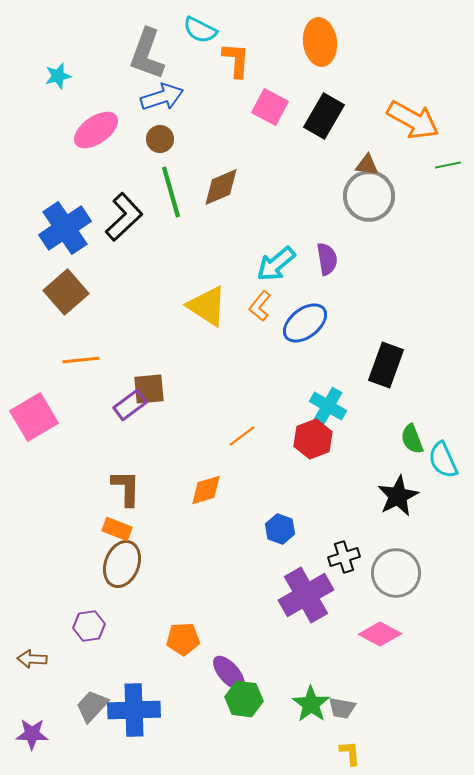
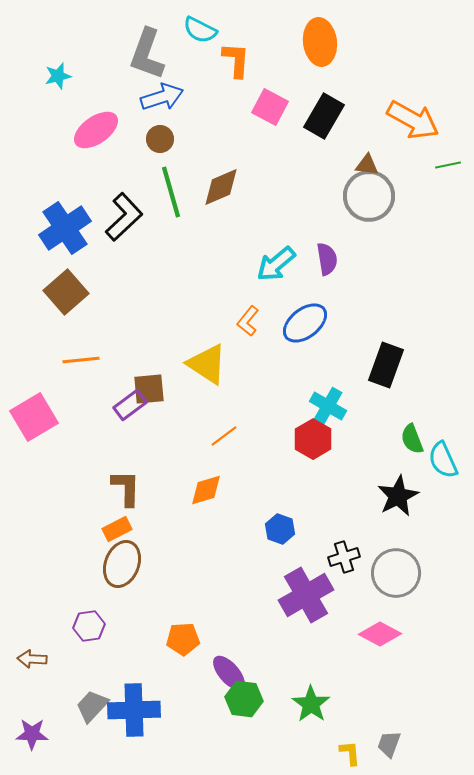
yellow triangle at (207, 306): moved 58 px down
orange L-shape at (260, 306): moved 12 px left, 15 px down
orange line at (242, 436): moved 18 px left
red hexagon at (313, 439): rotated 9 degrees counterclockwise
orange rectangle at (117, 529): rotated 48 degrees counterclockwise
gray trapezoid at (342, 708): moved 47 px right, 36 px down; rotated 100 degrees clockwise
